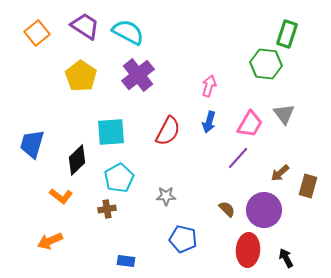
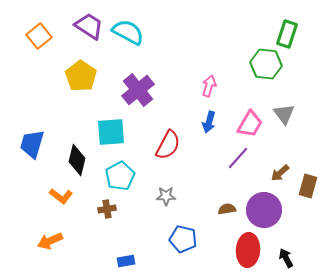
purple trapezoid: moved 4 px right
orange square: moved 2 px right, 3 px down
purple cross: moved 15 px down
red semicircle: moved 14 px down
black diamond: rotated 32 degrees counterclockwise
cyan pentagon: moved 1 px right, 2 px up
brown semicircle: rotated 54 degrees counterclockwise
blue rectangle: rotated 18 degrees counterclockwise
